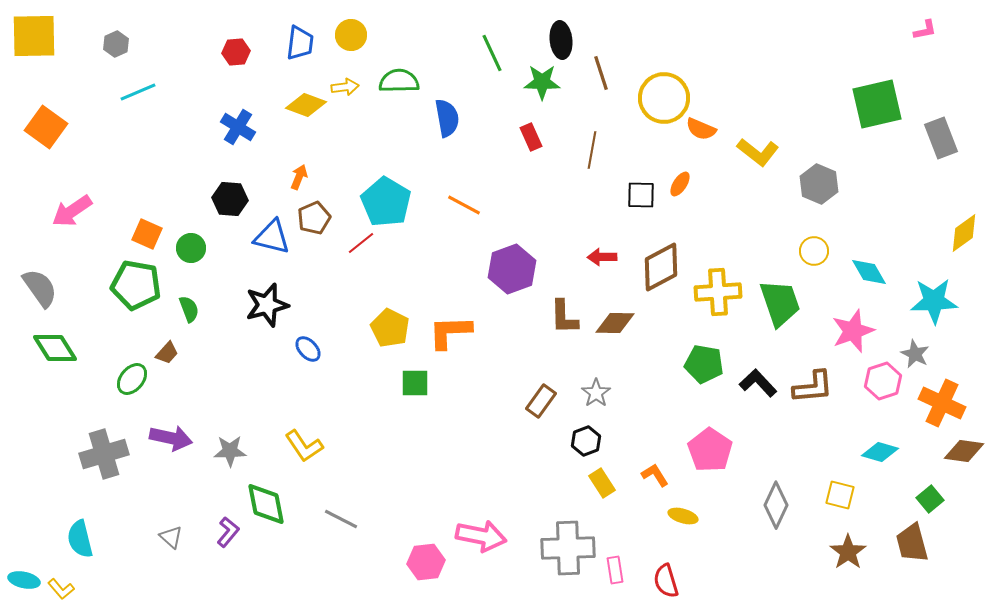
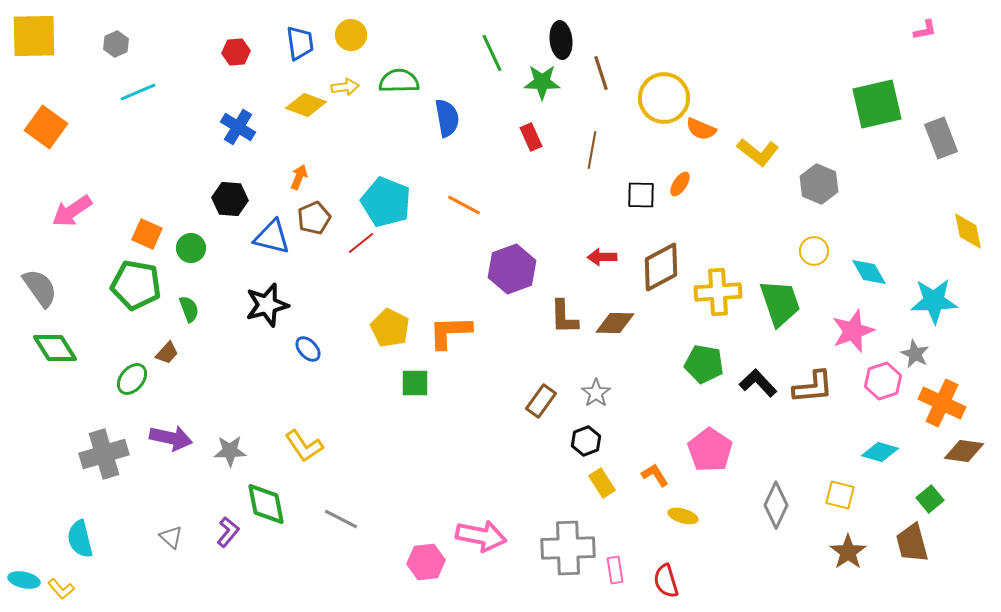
blue trapezoid at (300, 43): rotated 15 degrees counterclockwise
cyan pentagon at (386, 202): rotated 9 degrees counterclockwise
yellow diamond at (964, 233): moved 4 px right, 2 px up; rotated 66 degrees counterclockwise
